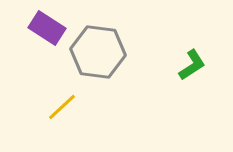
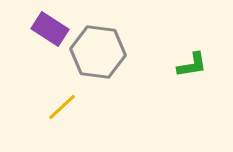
purple rectangle: moved 3 px right, 1 px down
green L-shape: rotated 24 degrees clockwise
